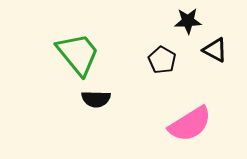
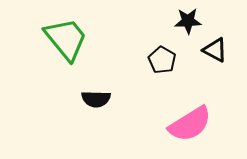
green trapezoid: moved 12 px left, 15 px up
